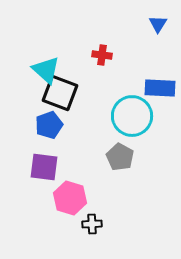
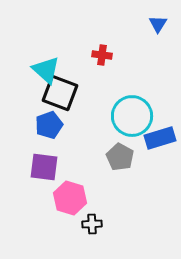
blue rectangle: moved 50 px down; rotated 20 degrees counterclockwise
